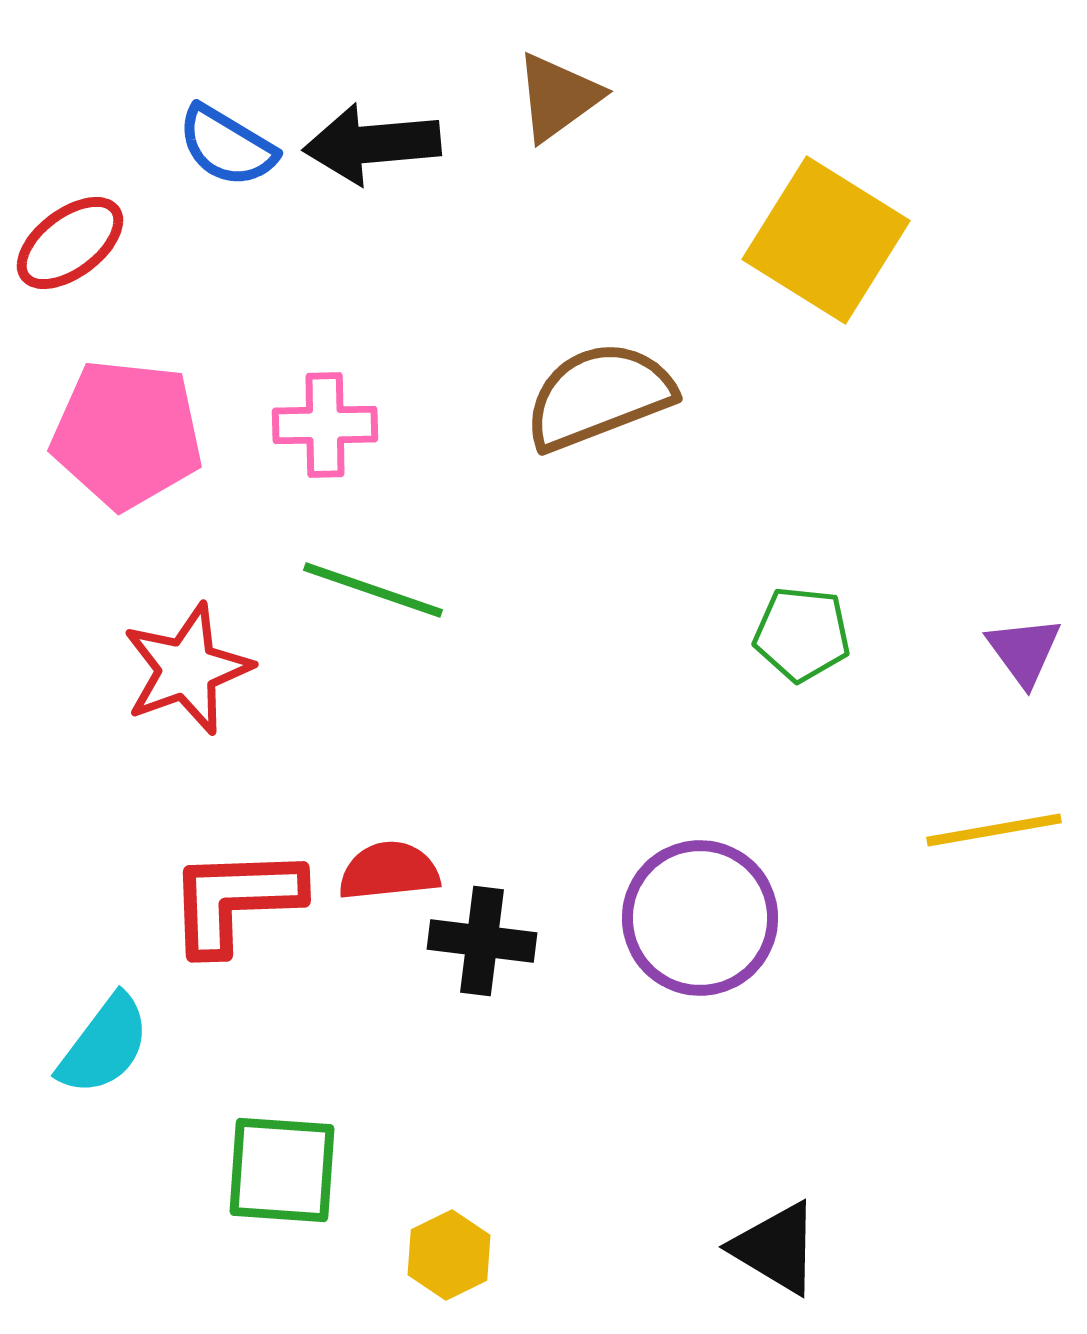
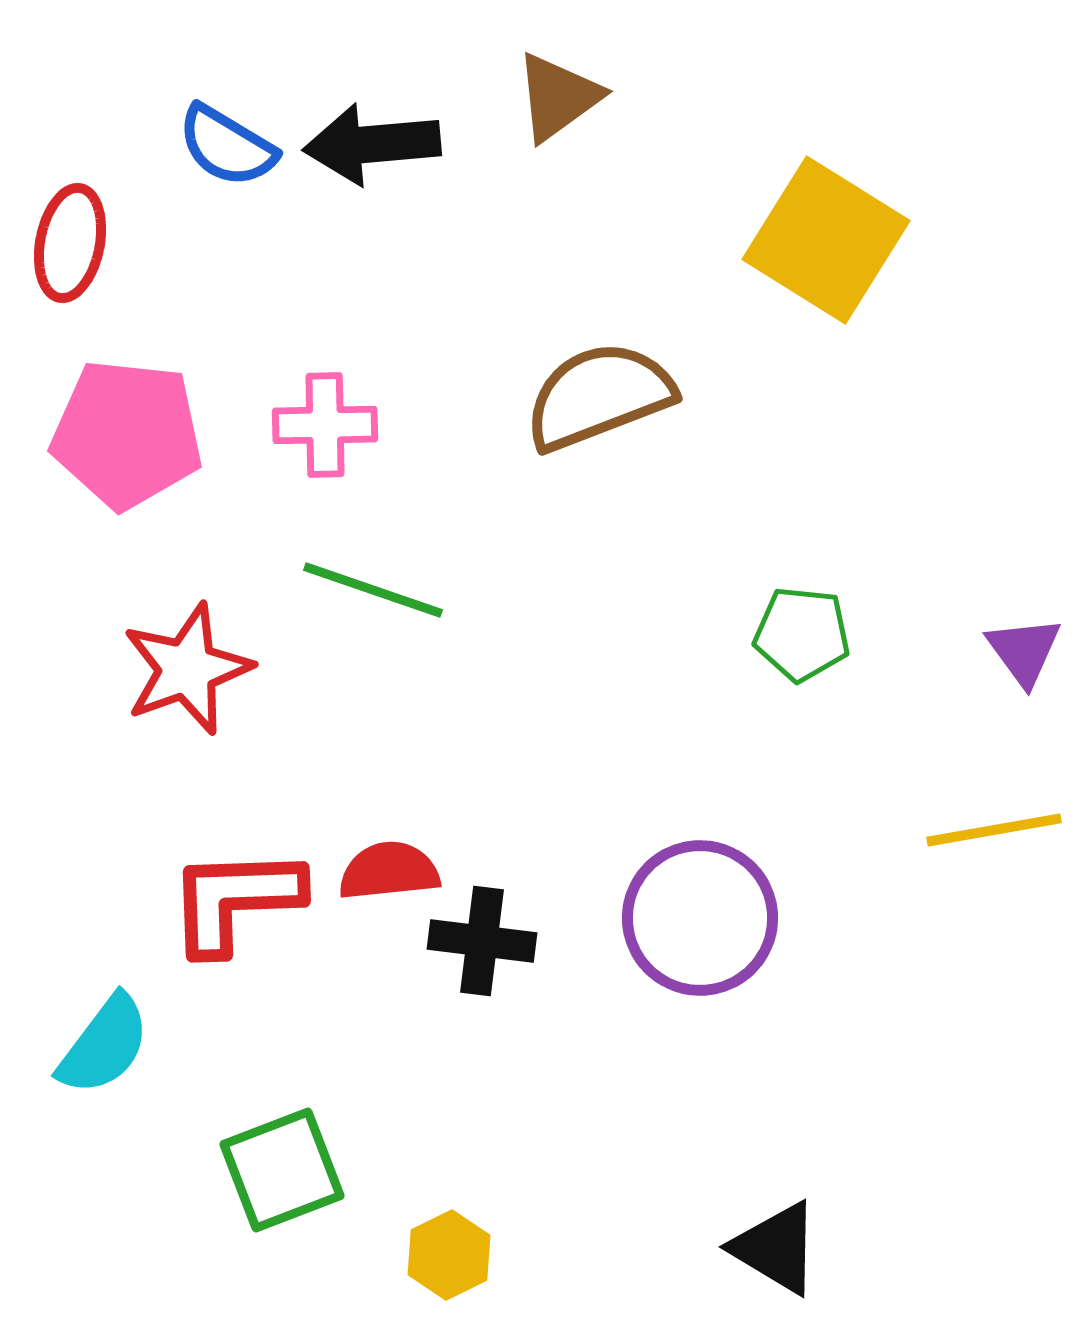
red ellipse: rotated 42 degrees counterclockwise
green square: rotated 25 degrees counterclockwise
